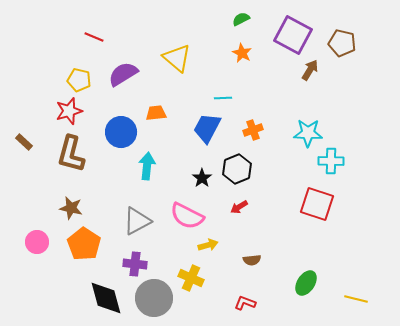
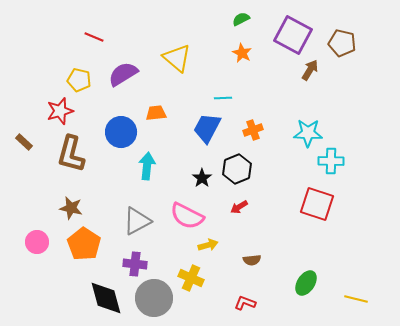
red star: moved 9 px left
